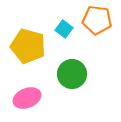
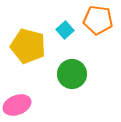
orange pentagon: moved 1 px right
cyan square: moved 1 px right, 1 px down; rotated 12 degrees clockwise
pink ellipse: moved 10 px left, 7 px down
